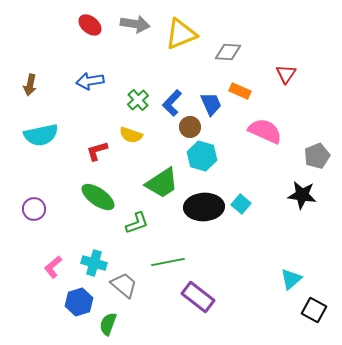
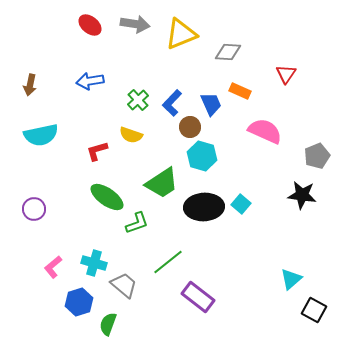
green ellipse: moved 9 px right
green line: rotated 28 degrees counterclockwise
